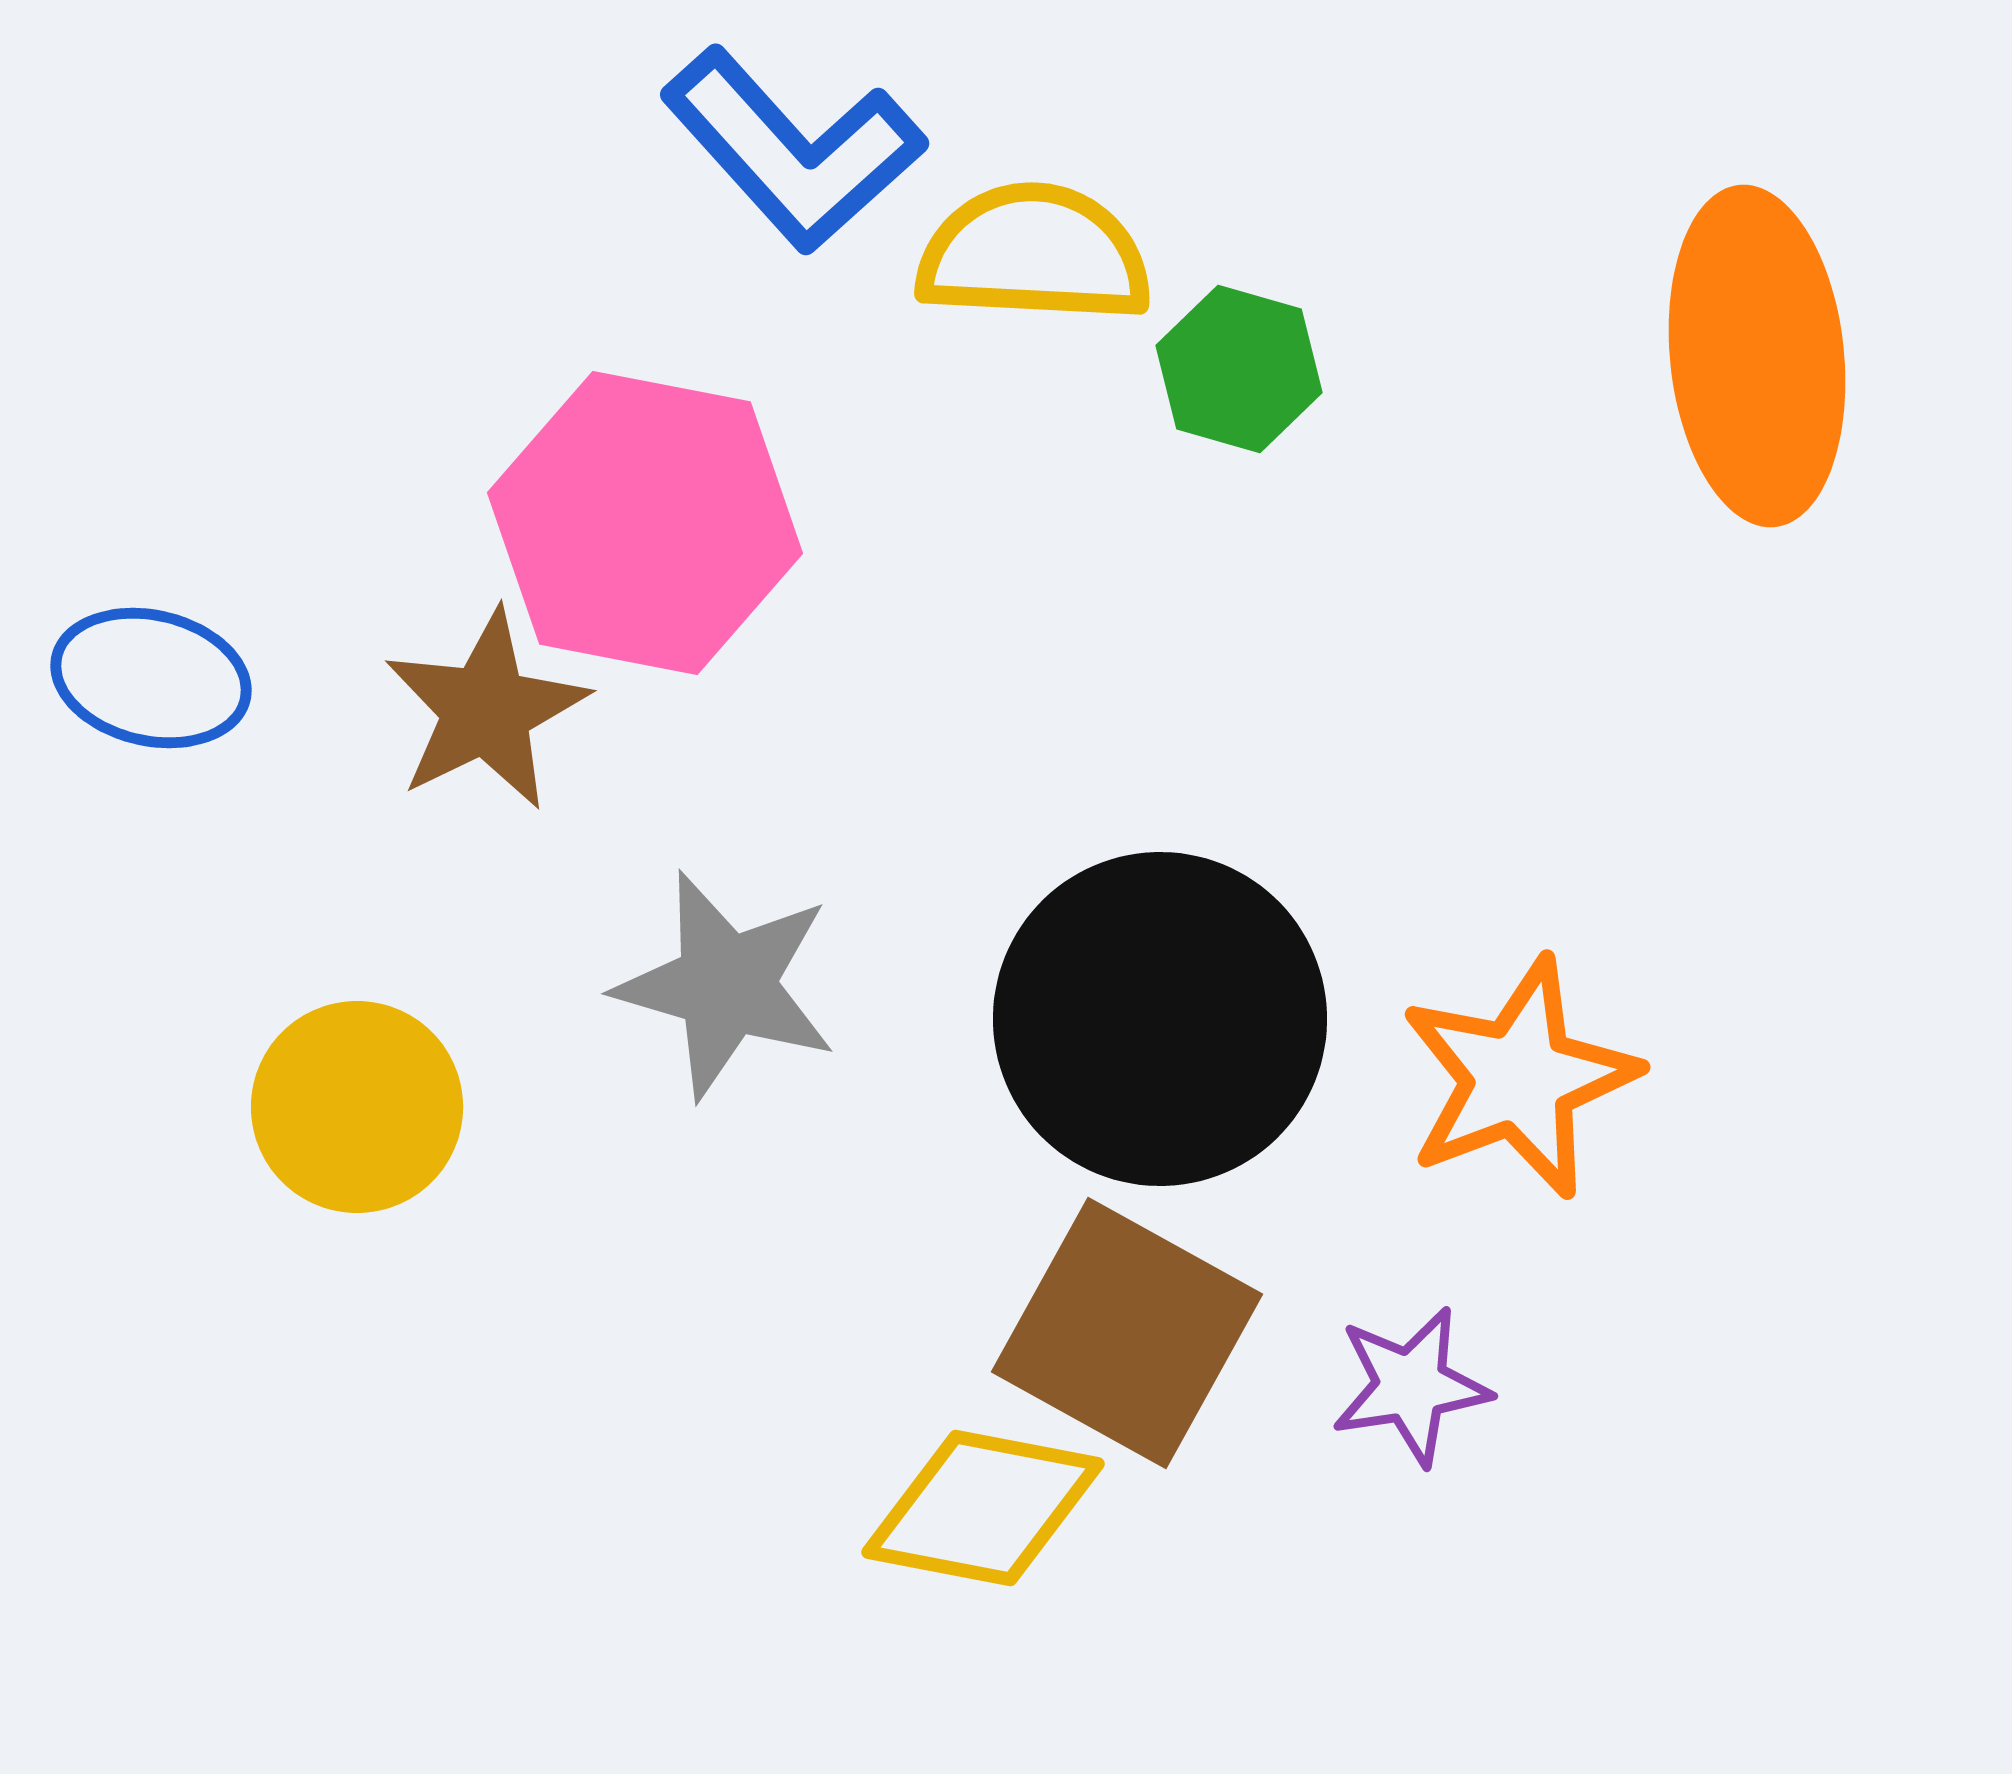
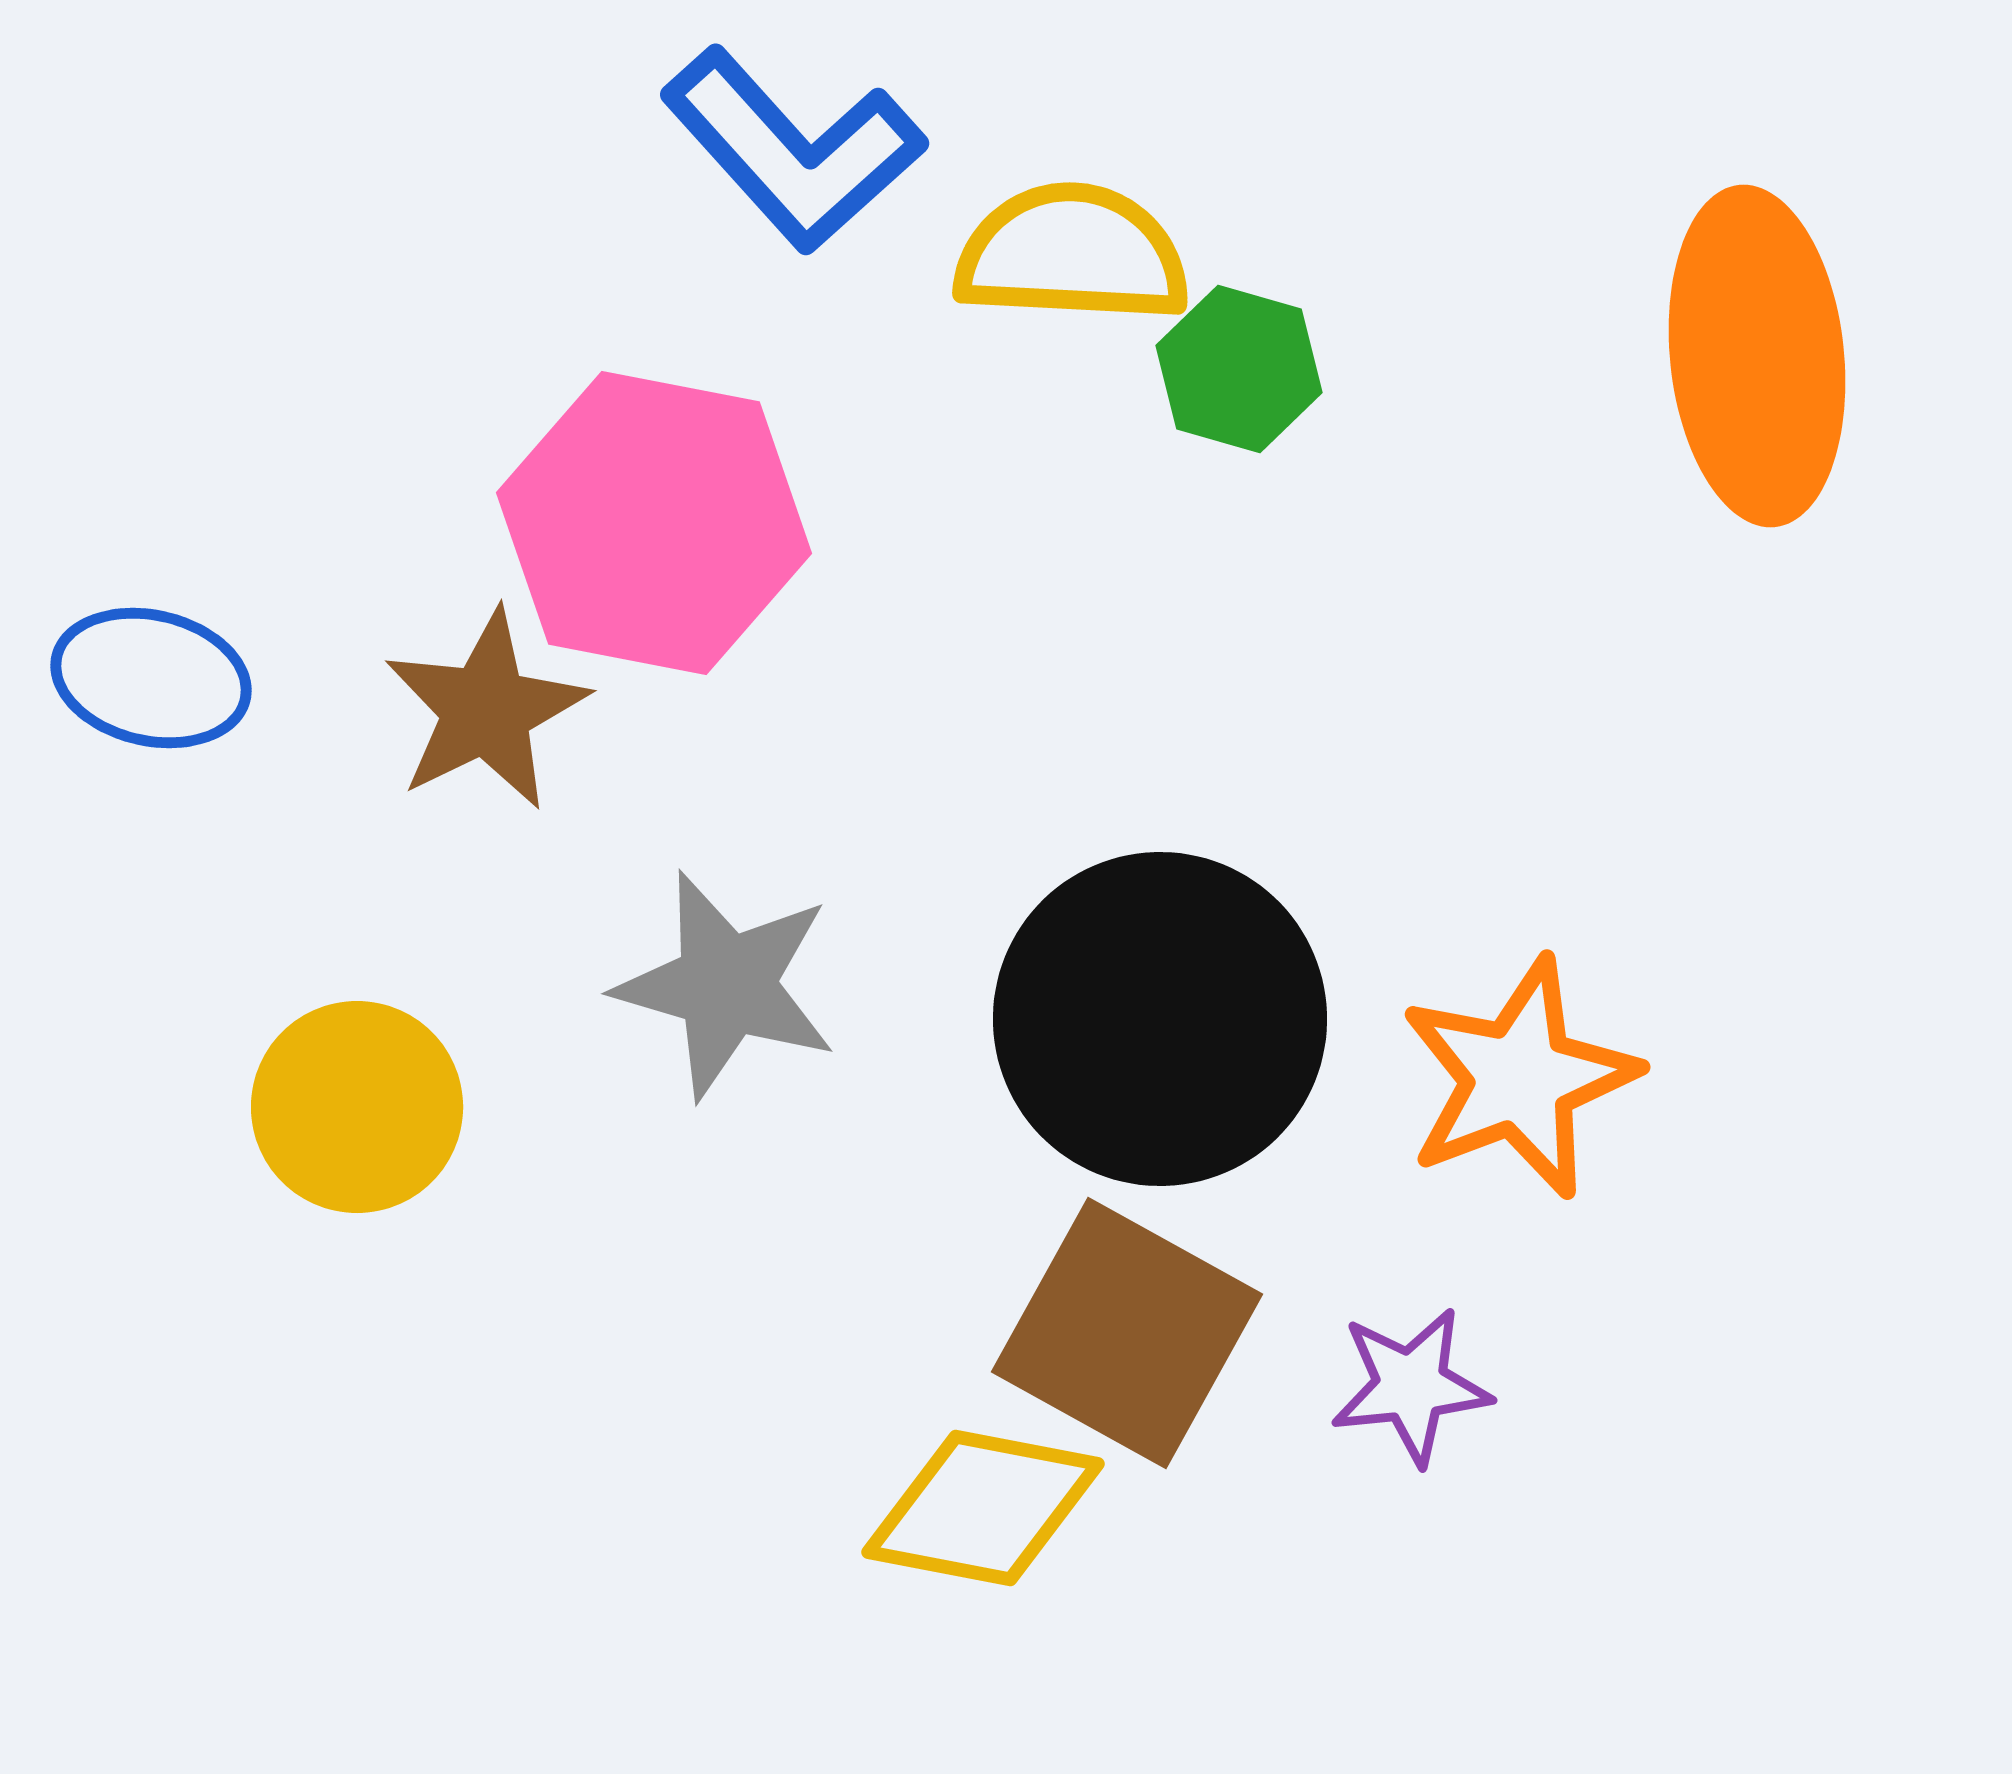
yellow semicircle: moved 38 px right
pink hexagon: moved 9 px right
purple star: rotated 3 degrees clockwise
